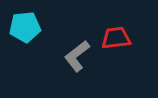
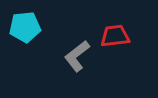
red trapezoid: moved 1 px left, 2 px up
